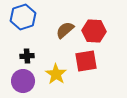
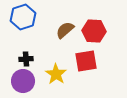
black cross: moved 1 px left, 3 px down
